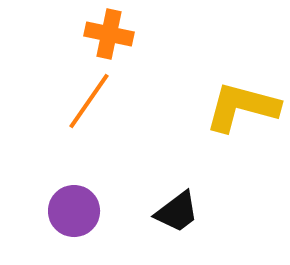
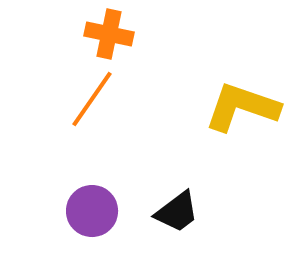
orange line: moved 3 px right, 2 px up
yellow L-shape: rotated 4 degrees clockwise
purple circle: moved 18 px right
